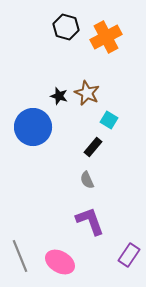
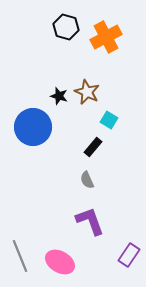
brown star: moved 1 px up
